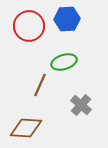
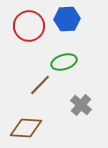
brown line: rotated 20 degrees clockwise
